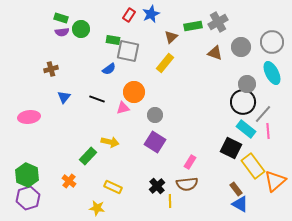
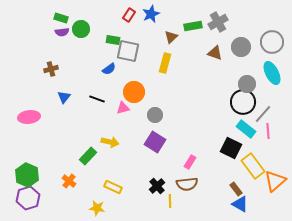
yellow rectangle at (165, 63): rotated 24 degrees counterclockwise
